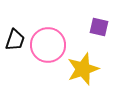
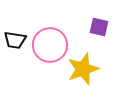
black trapezoid: rotated 80 degrees clockwise
pink circle: moved 2 px right
